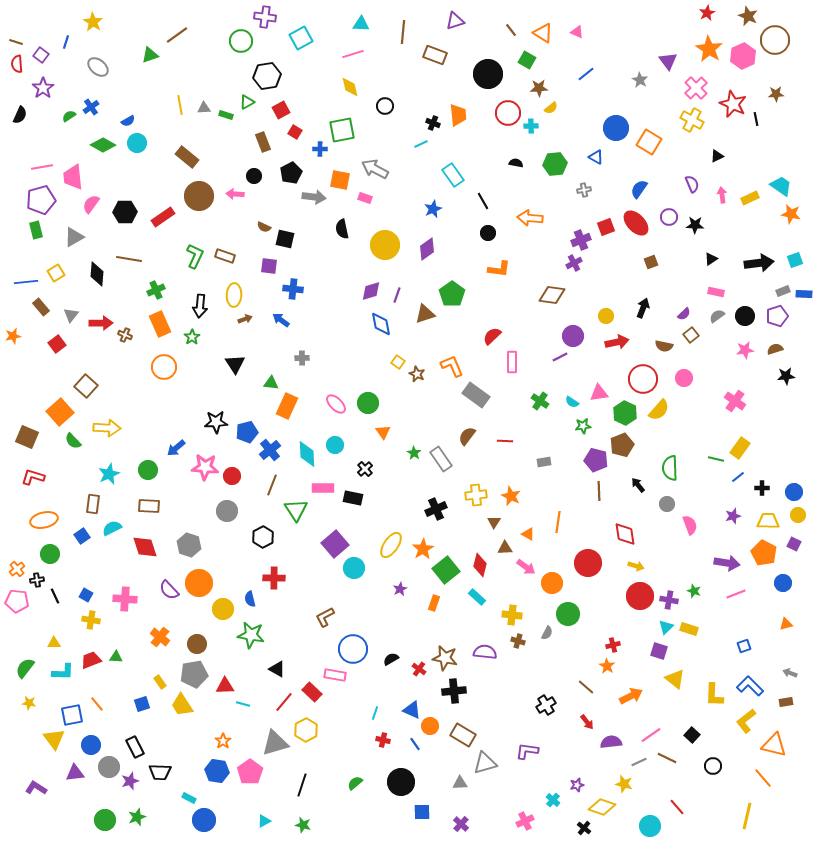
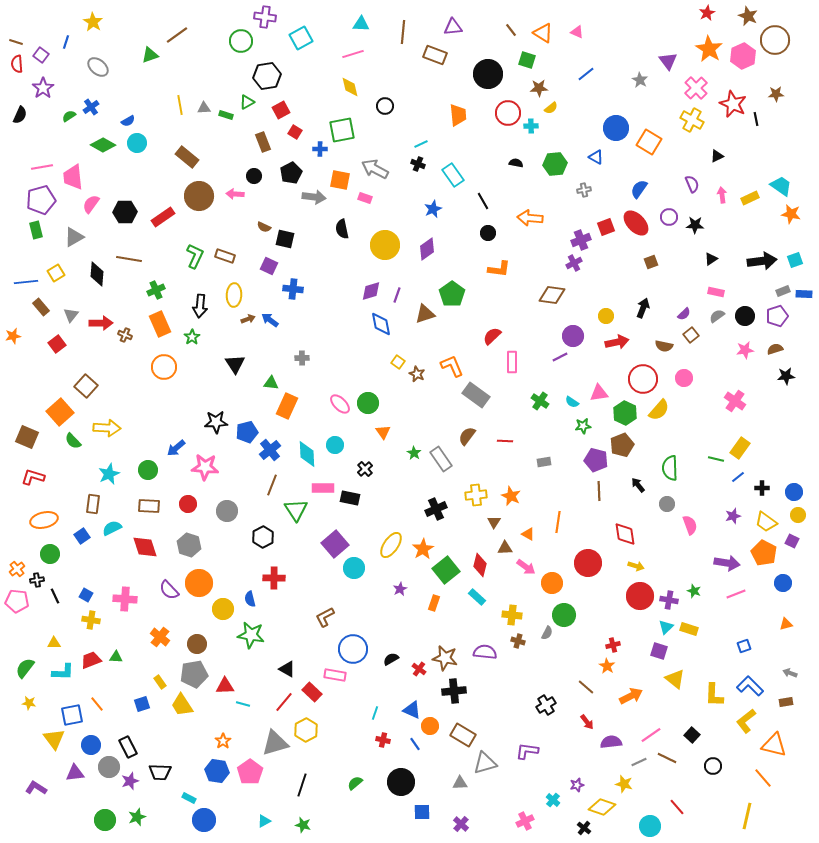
purple triangle at (455, 21): moved 2 px left, 6 px down; rotated 12 degrees clockwise
green square at (527, 60): rotated 12 degrees counterclockwise
black cross at (433, 123): moved 15 px left, 41 px down
black arrow at (759, 263): moved 3 px right, 2 px up
purple square at (269, 266): rotated 18 degrees clockwise
brown arrow at (245, 319): moved 3 px right
blue arrow at (281, 320): moved 11 px left
pink ellipse at (336, 404): moved 4 px right
red circle at (232, 476): moved 44 px left, 28 px down
black rectangle at (353, 498): moved 3 px left
yellow trapezoid at (768, 521): moved 2 px left, 1 px down; rotated 145 degrees counterclockwise
purple square at (794, 544): moved 2 px left, 3 px up
green circle at (568, 614): moved 4 px left, 1 px down
black triangle at (277, 669): moved 10 px right
black rectangle at (135, 747): moved 7 px left
